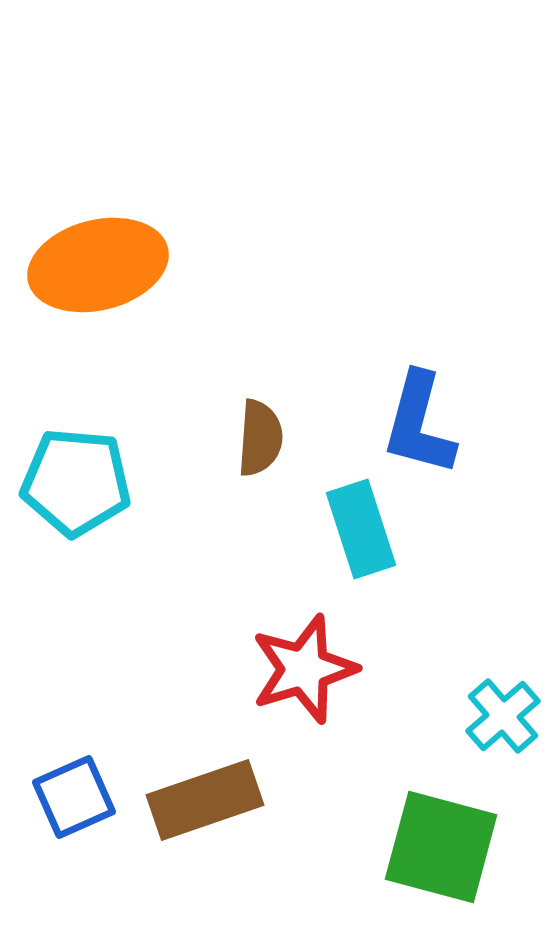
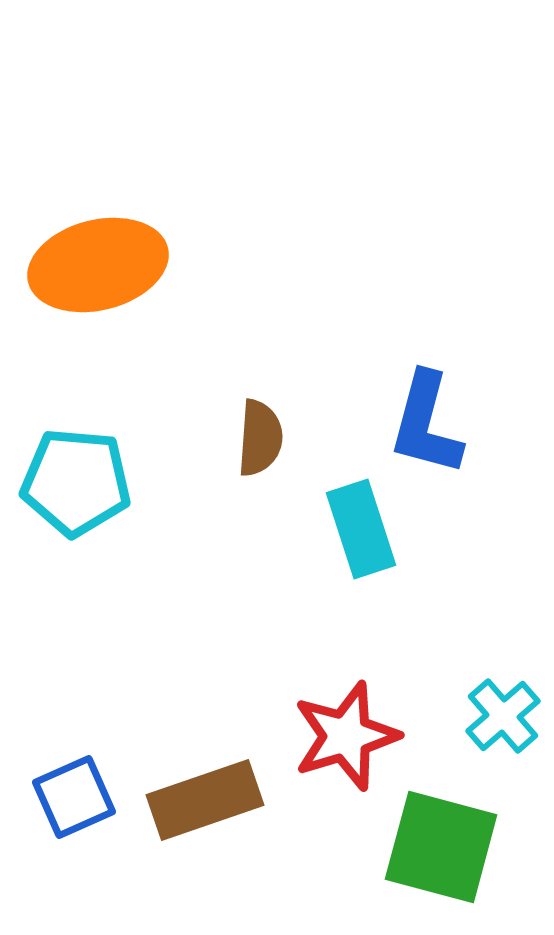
blue L-shape: moved 7 px right
red star: moved 42 px right, 67 px down
